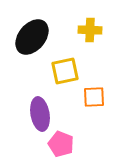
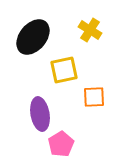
yellow cross: rotated 30 degrees clockwise
black ellipse: moved 1 px right
yellow square: moved 1 px left, 1 px up
pink pentagon: rotated 20 degrees clockwise
